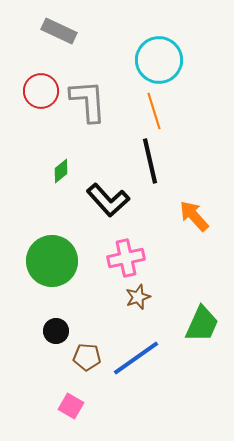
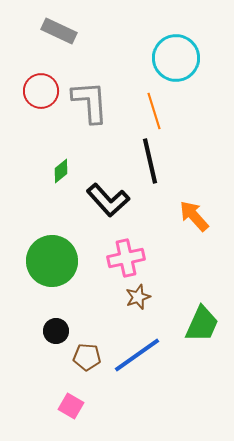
cyan circle: moved 17 px right, 2 px up
gray L-shape: moved 2 px right, 1 px down
blue line: moved 1 px right, 3 px up
